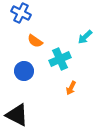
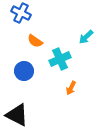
cyan arrow: moved 1 px right
